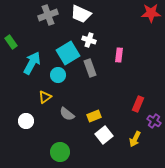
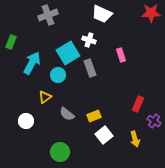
white trapezoid: moved 21 px right
green rectangle: rotated 56 degrees clockwise
pink rectangle: moved 2 px right; rotated 24 degrees counterclockwise
yellow arrow: rotated 42 degrees counterclockwise
